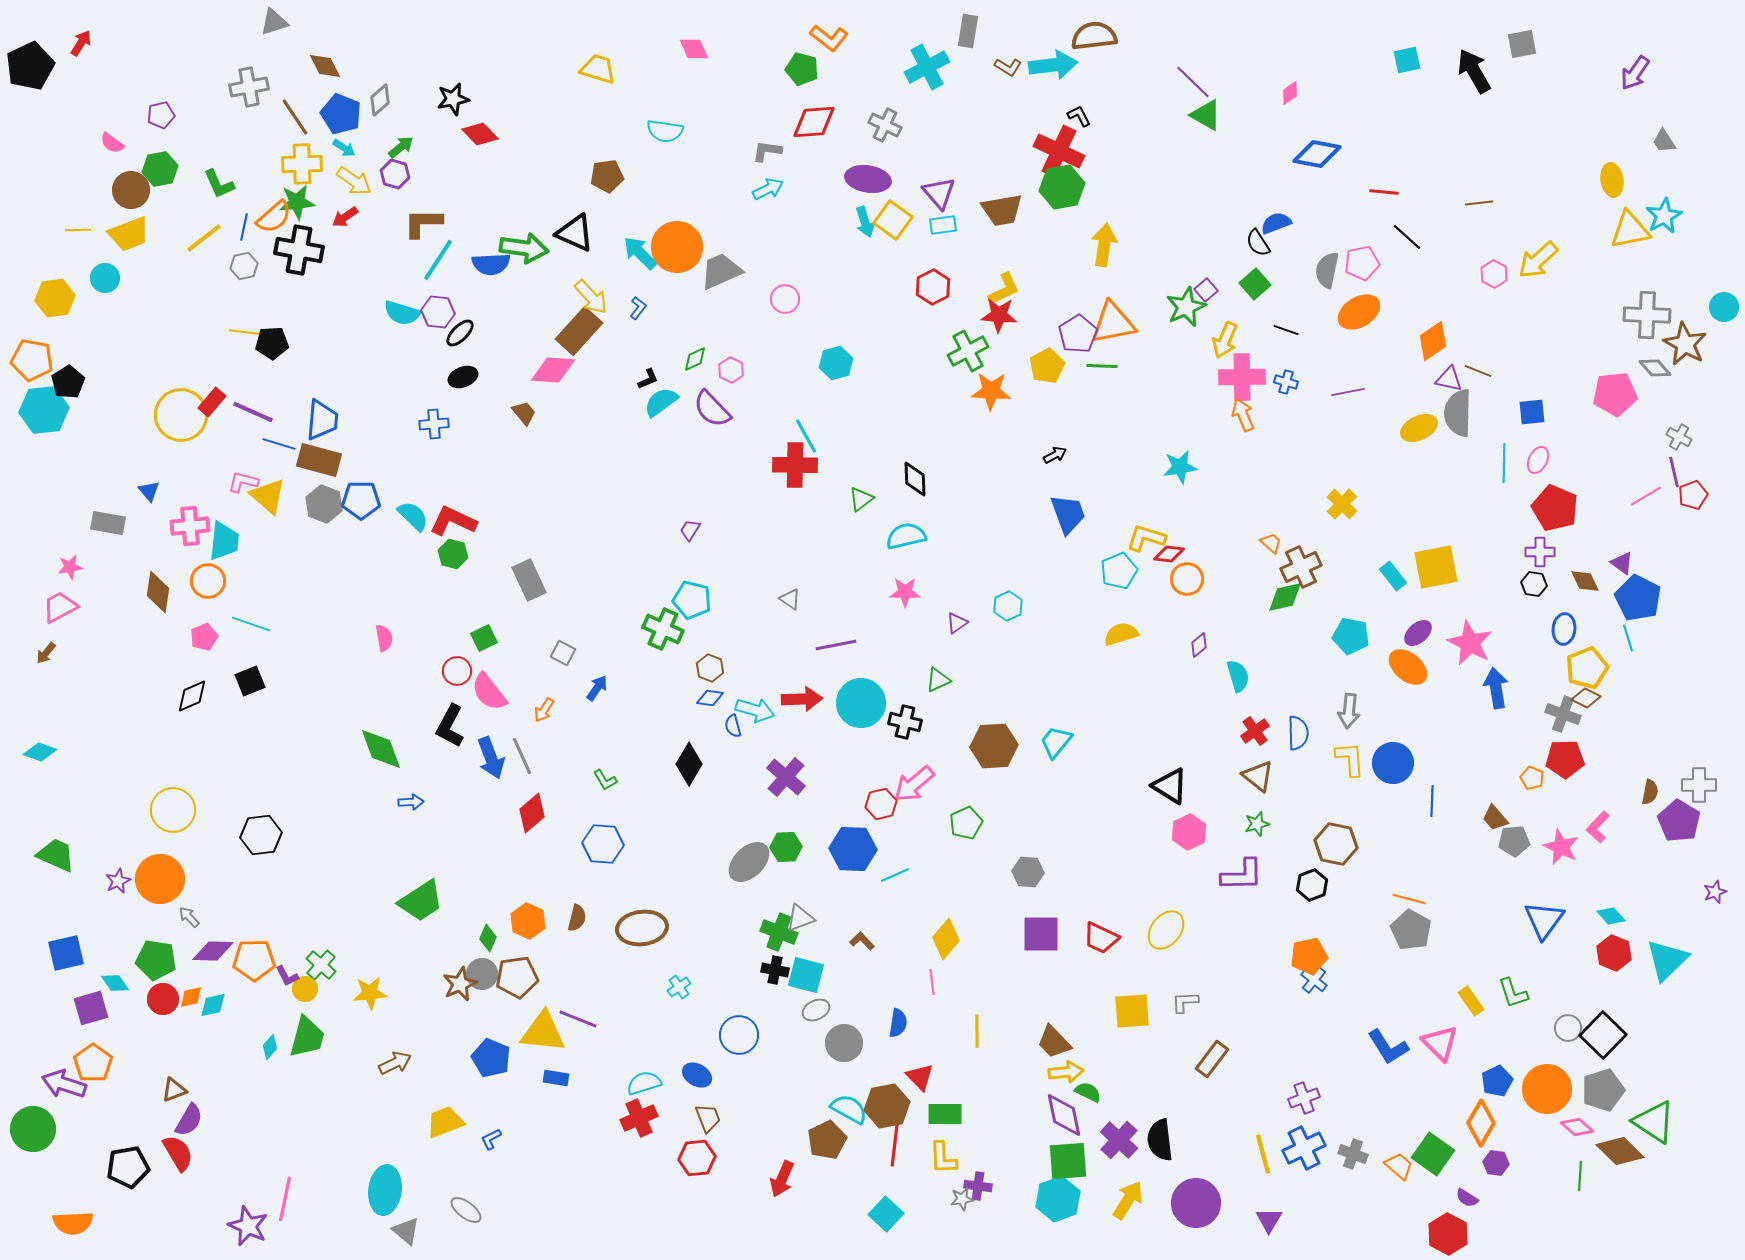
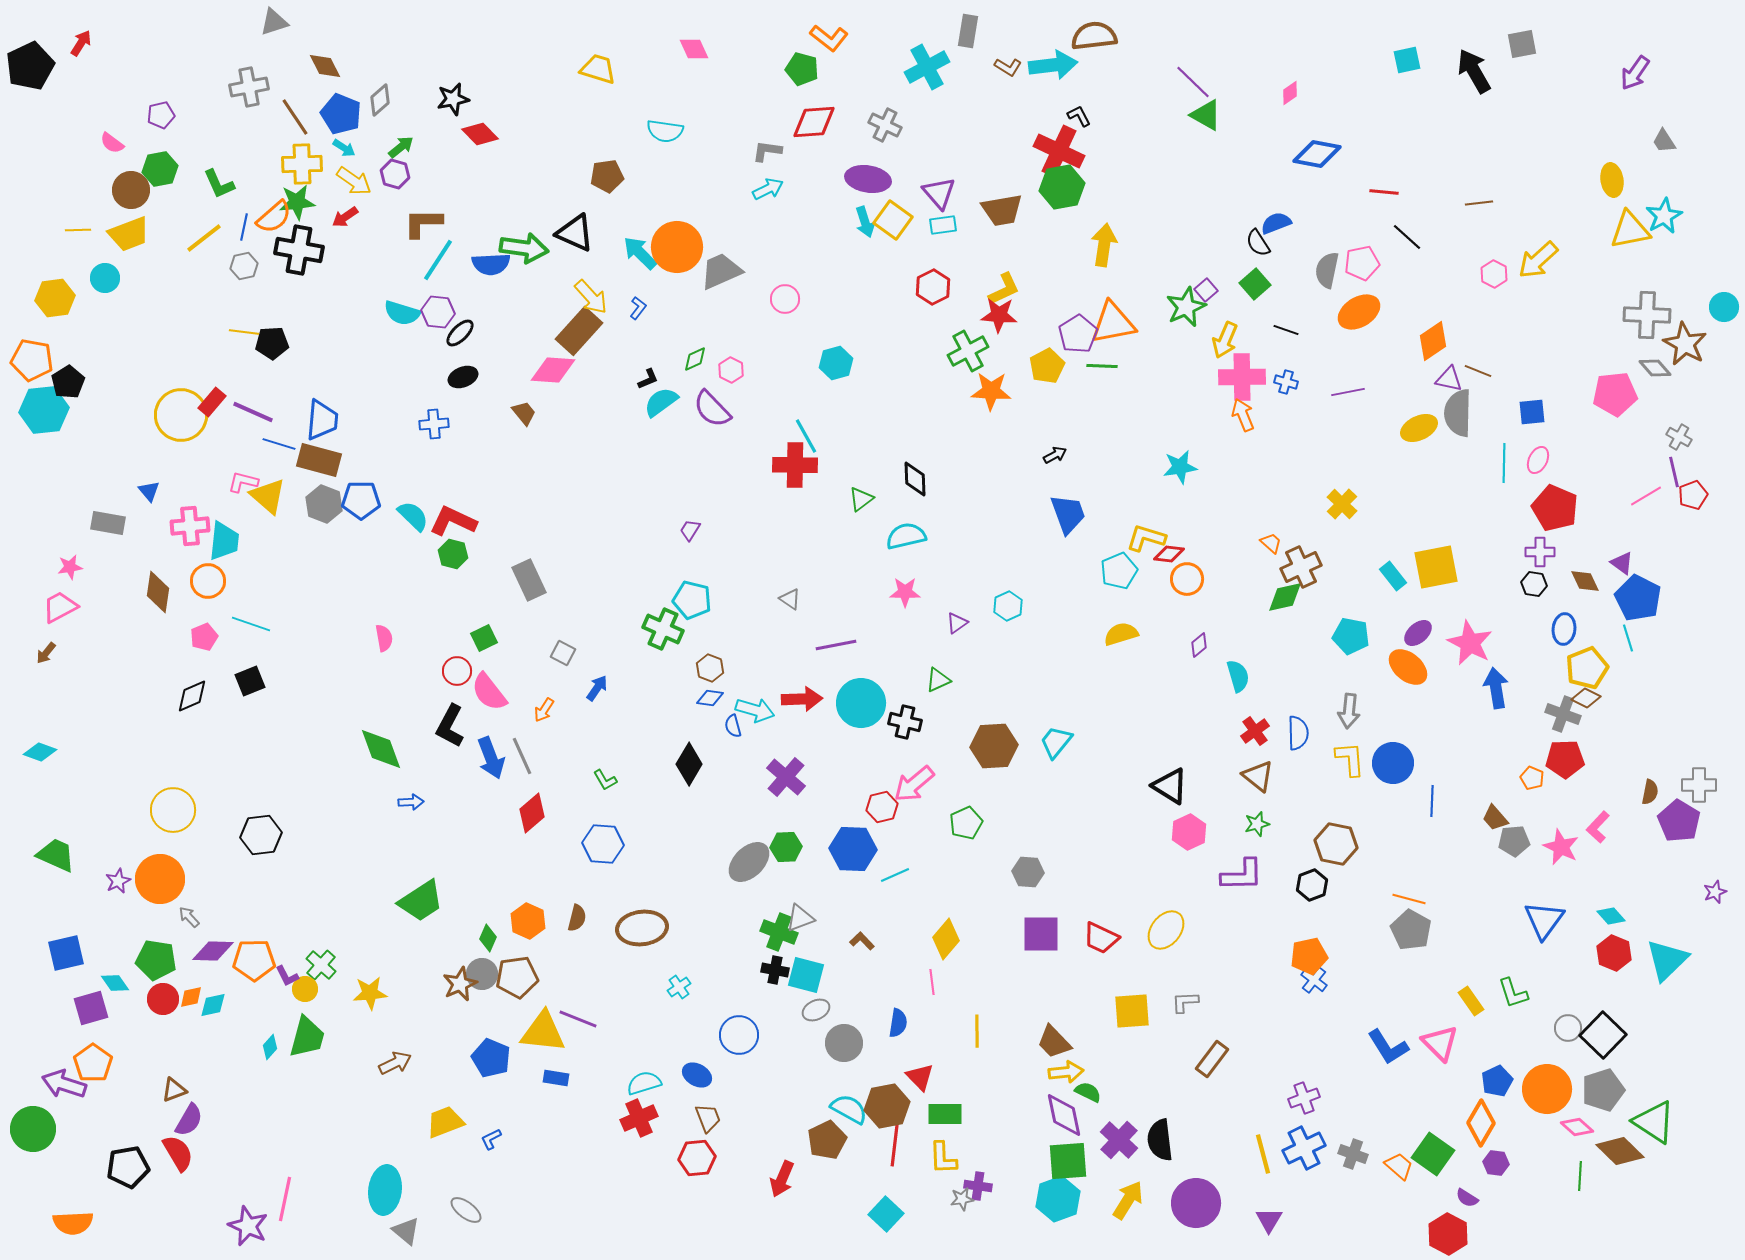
red hexagon at (881, 804): moved 1 px right, 3 px down
